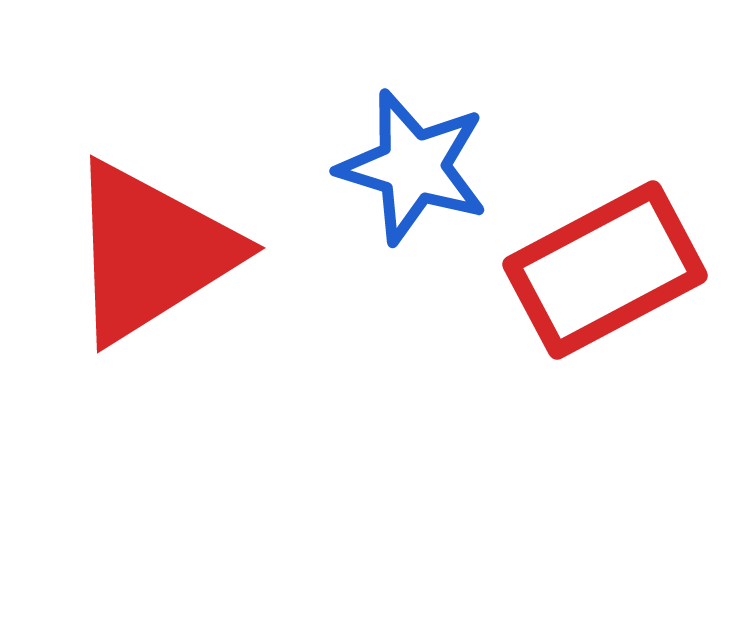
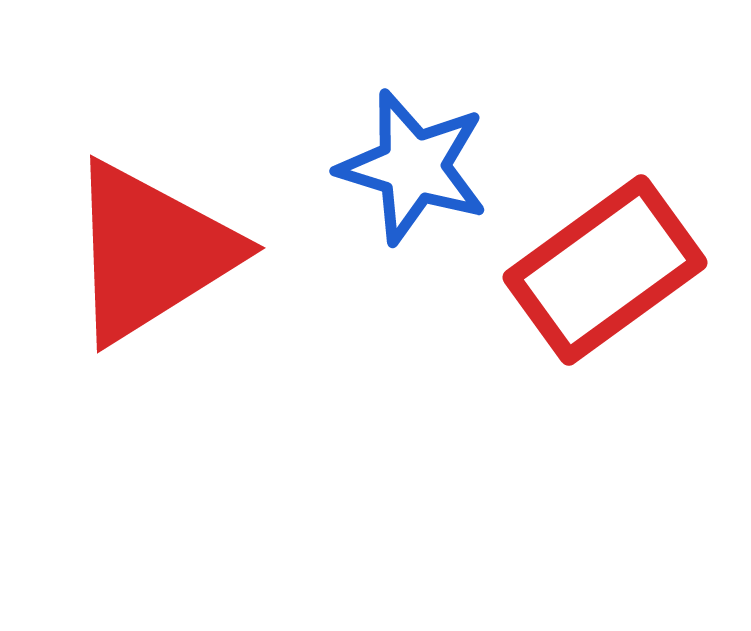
red rectangle: rotated 8 degrees counterclockwise
